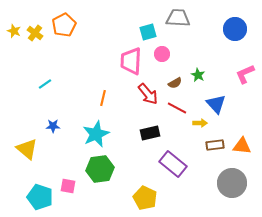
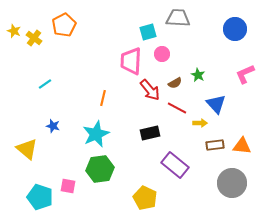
yellow cross: moved 1 px left, 5 px down
red arrow: moved 2 px right, 4 px up
blue star: rotated 16 degrees clockwise
purple rectangle: moved 2 px right, 1 px down
